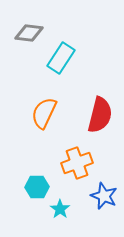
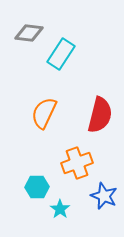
cyan rectangle: moved 4 px up
